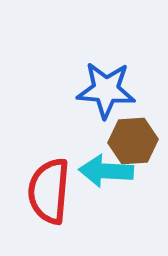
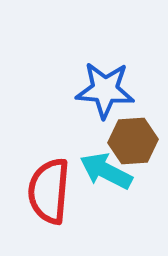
blue star: moved 1 px left
cyan arrow: rotated 24 degrees clockwise
